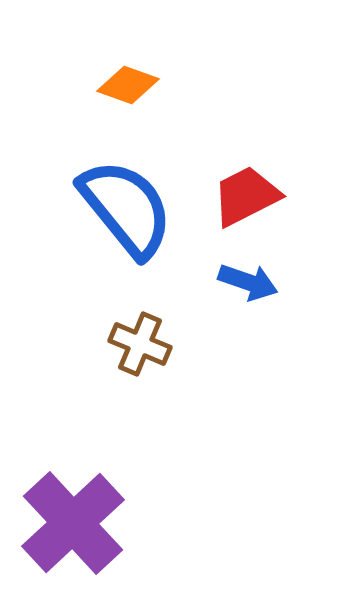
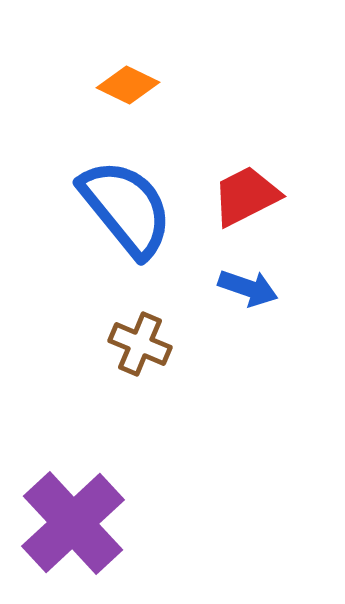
orange diamond: rotated 6 degrees clockwise
blue arrow: moved 6 px down
